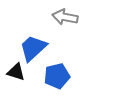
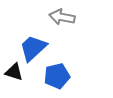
gray arrow: moved 3 px left
black triangle: moved 2 px left
